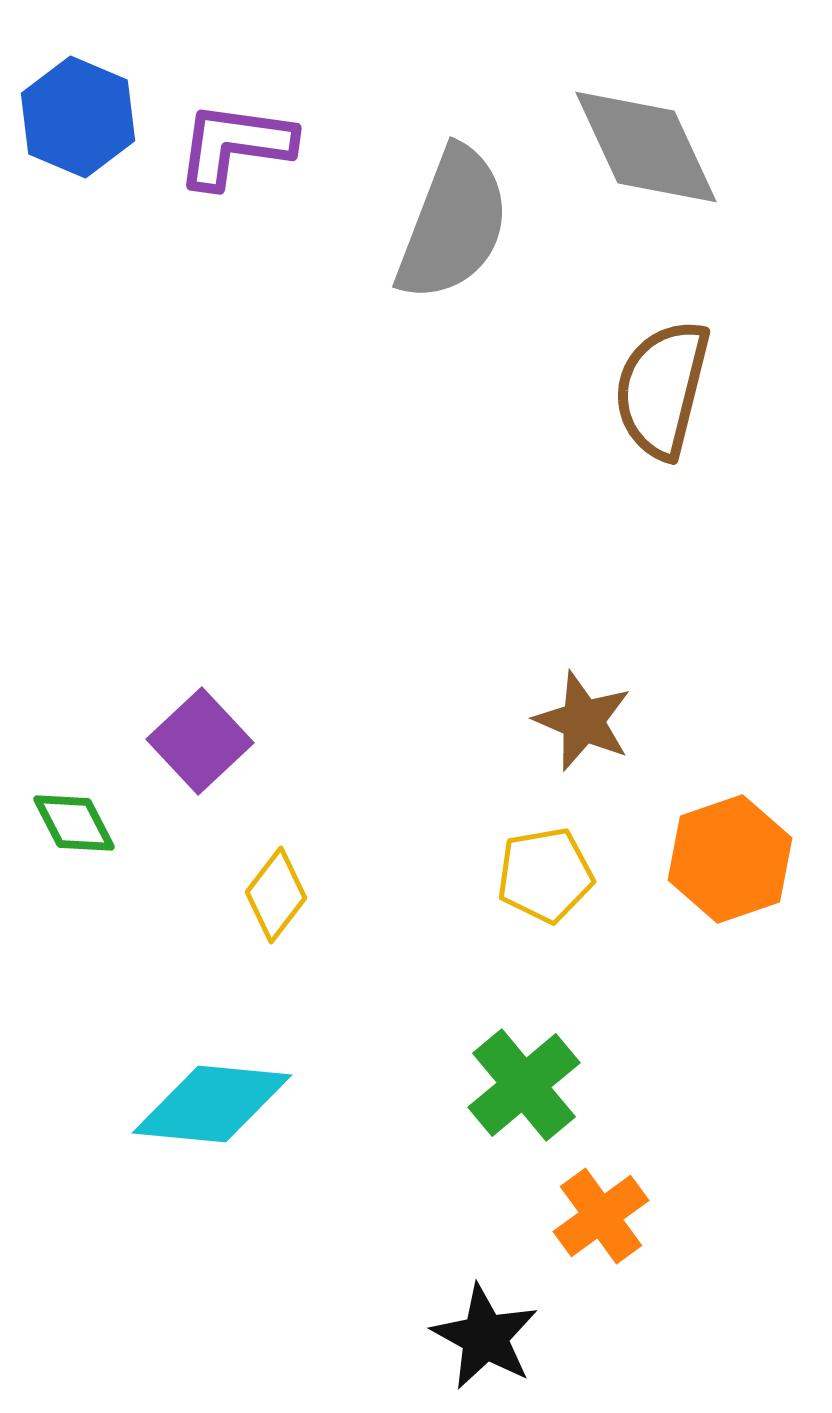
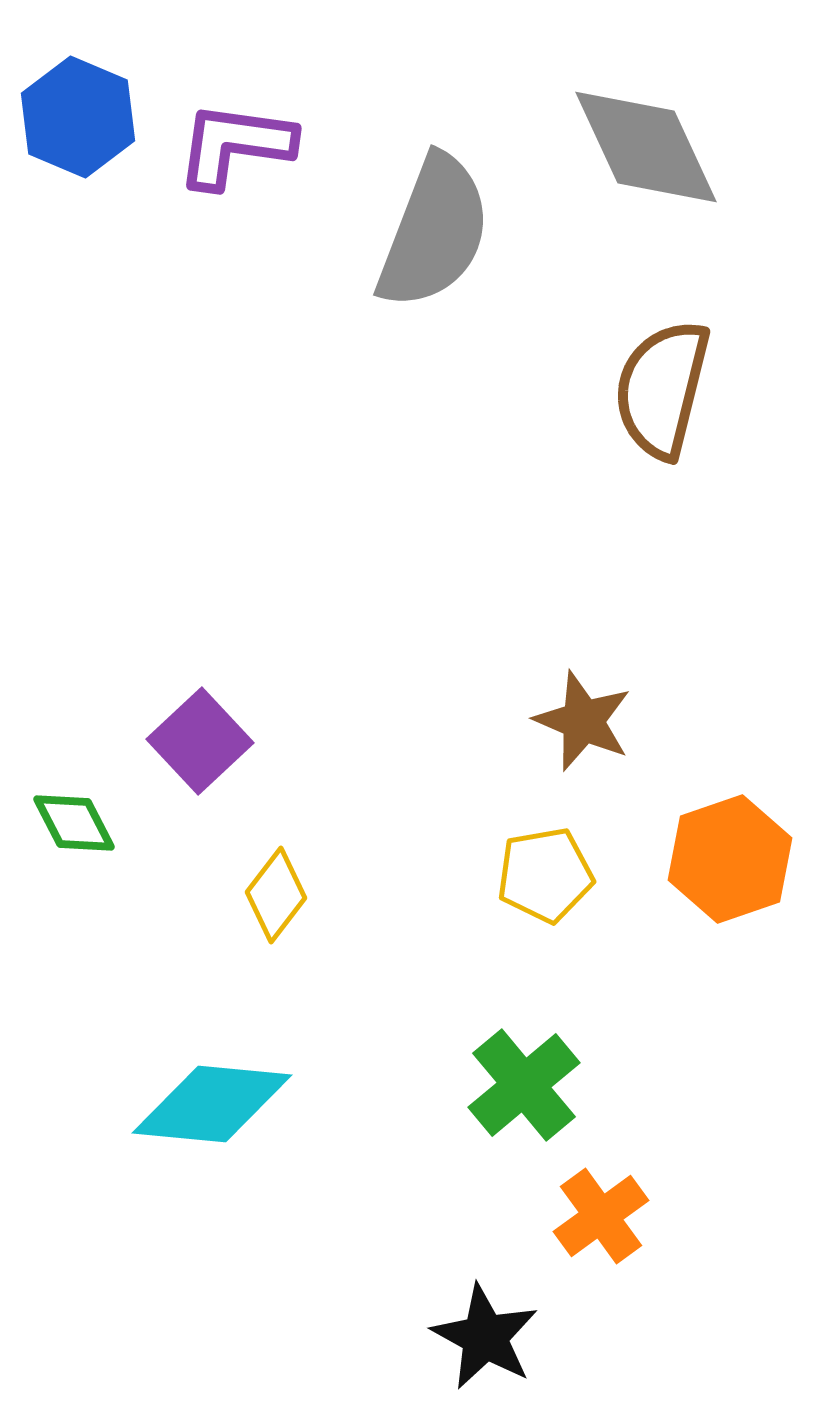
gray semicircle: moved 19 px left, 8 px down
